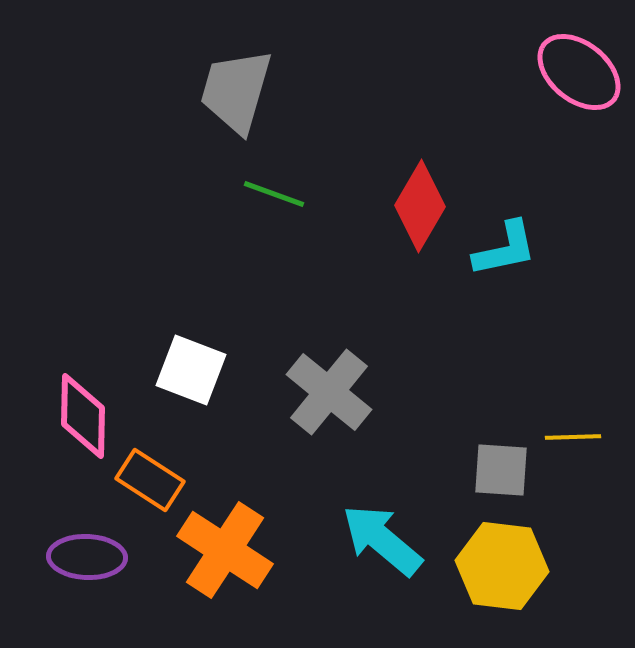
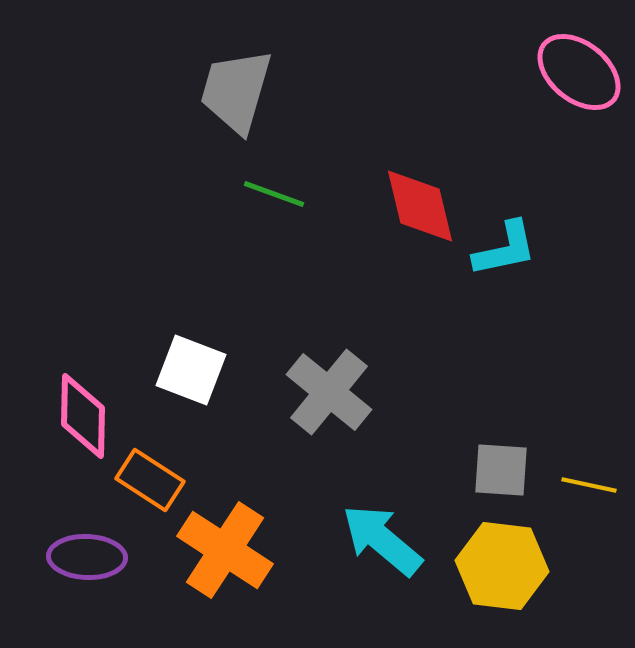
red diamond: rotated 44 degrees counterclockwise
yellow line: moved 16 px right, 48 px down; rotated 14 degrees clockwise
